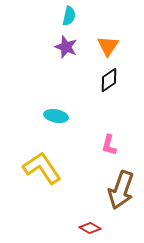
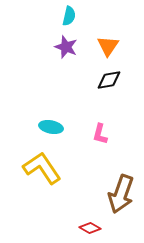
black diamond: rotated 25 degrees clockwise
cyan ellipse: moved 5 px left, 11 px down
pink L-shape: moved 9 px left, 11 px up
brown arrow: moved 4 px down
